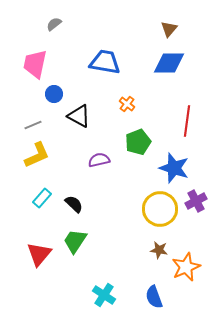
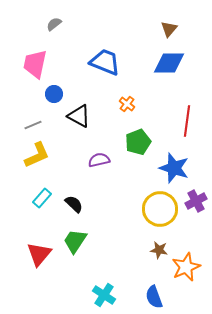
blue trapezoid: rotated 12 degrees clockwise
